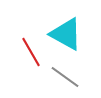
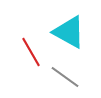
cyan triangle: moved 3 px right, 2 px up
